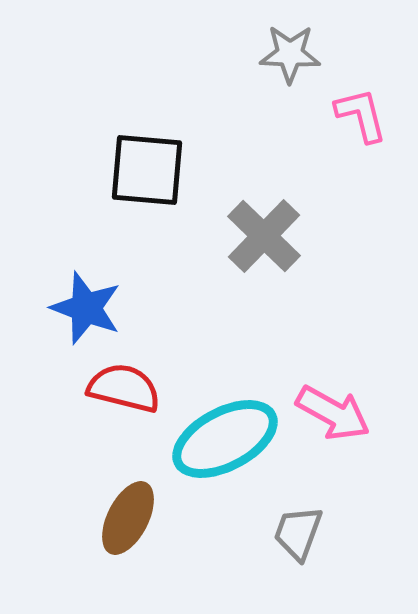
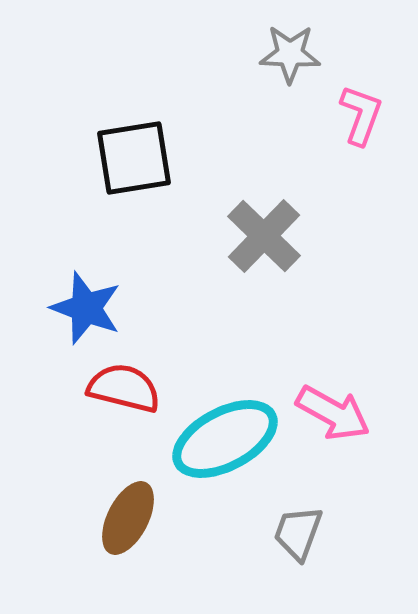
pink L-shape: rotated 34 degrees clockwise
black square: moved 13 px left, 12 px up; rotated 14 degrees counterclockwise
